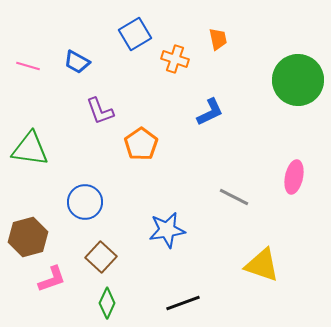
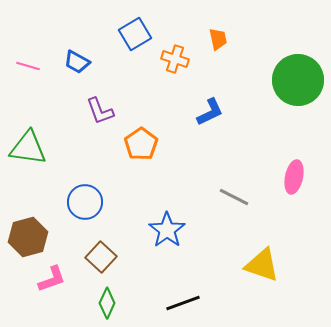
green triangle: moved 2 px left, 1 px up
blue star: rotated 27 degrees counterclockwise
